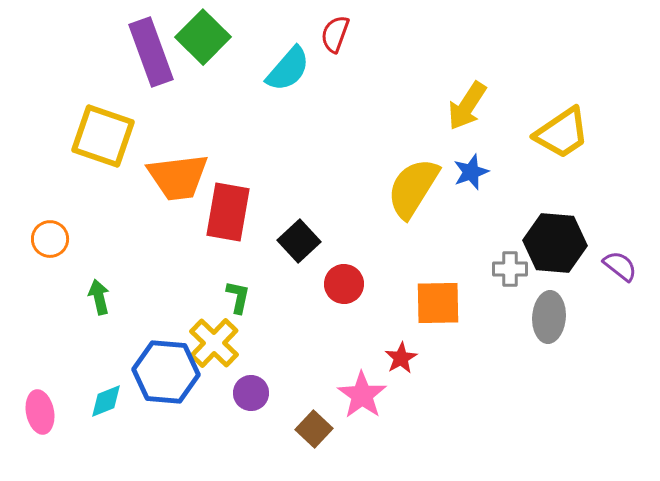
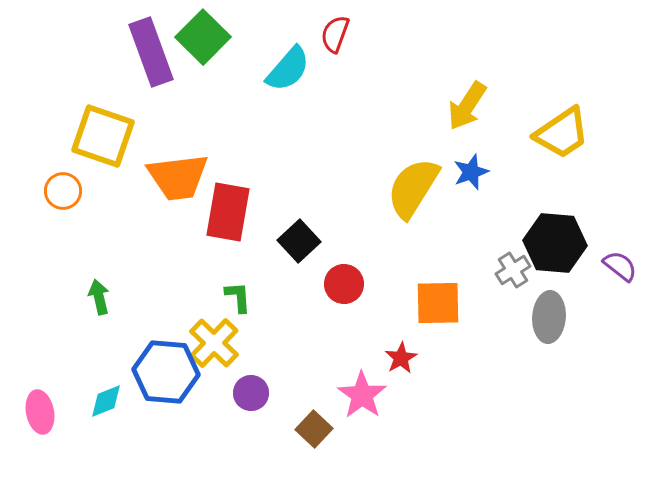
orange circle: moved 13 px right, 48 px up
gray cross: moved 3 px right, 1 px down; rotated 32 degrees counterclockwise
green L-shape: rotated 16 degrees counterclockwise
